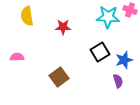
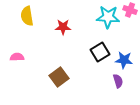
blue star: rotated 24 degrees clockwise
